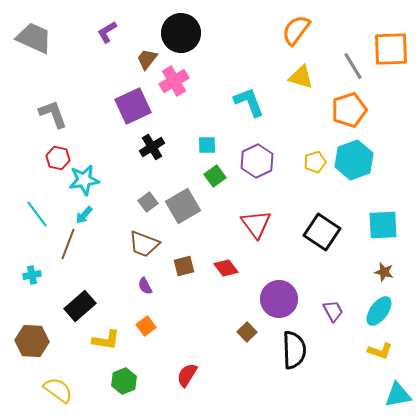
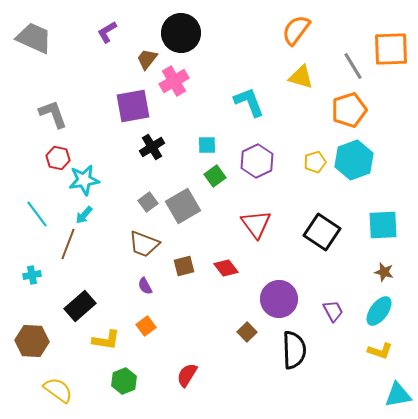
purple square at (133, 106): rotated 15 degrees clockwise
